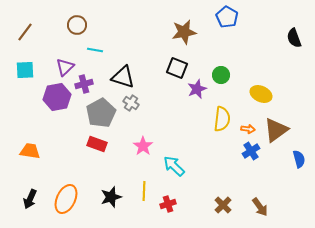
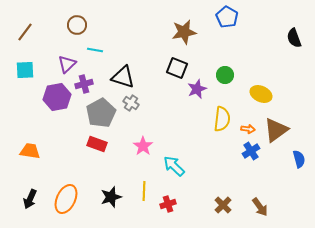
purple triangle: moved 2 px right, 3 px up
green circle: moved 4 px right
